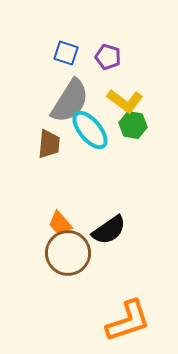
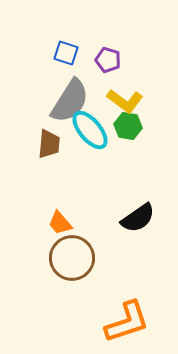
purple pentagon: moved 3 px down
green hexagon: moved 5 px left, 1 px down
black semicircle: moved 29 px right, 12 px up
brown circle: moved 4 px right, 5 px down
orange L-shape: moved 1 px left, 1 px down
